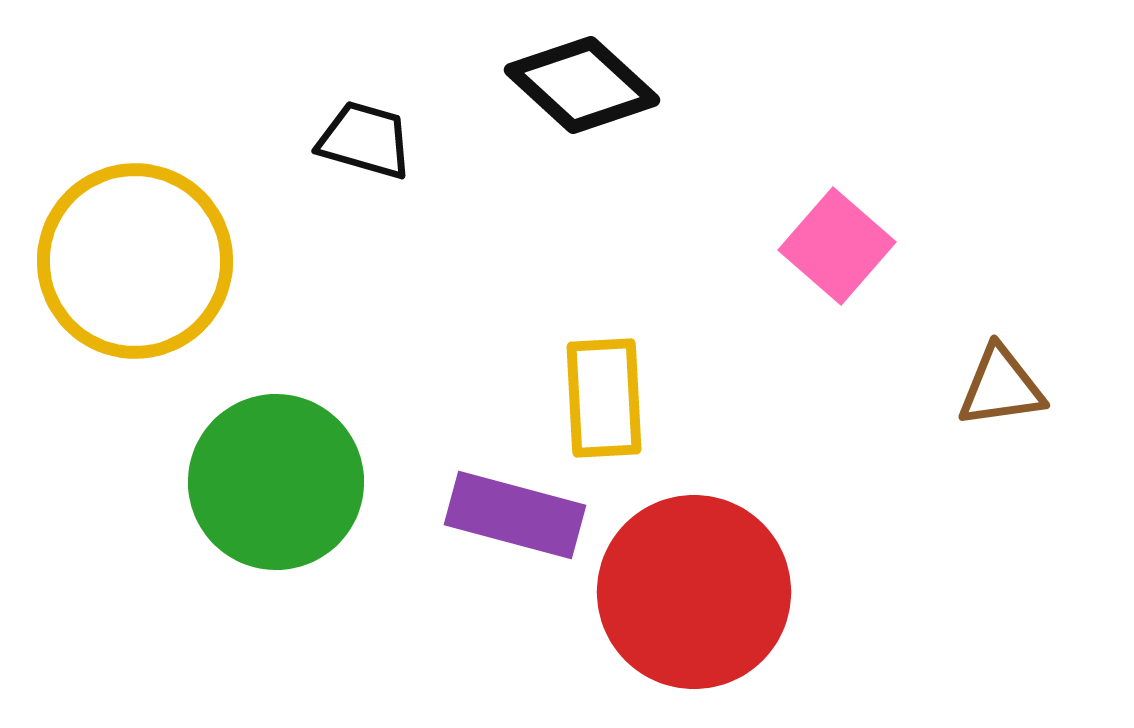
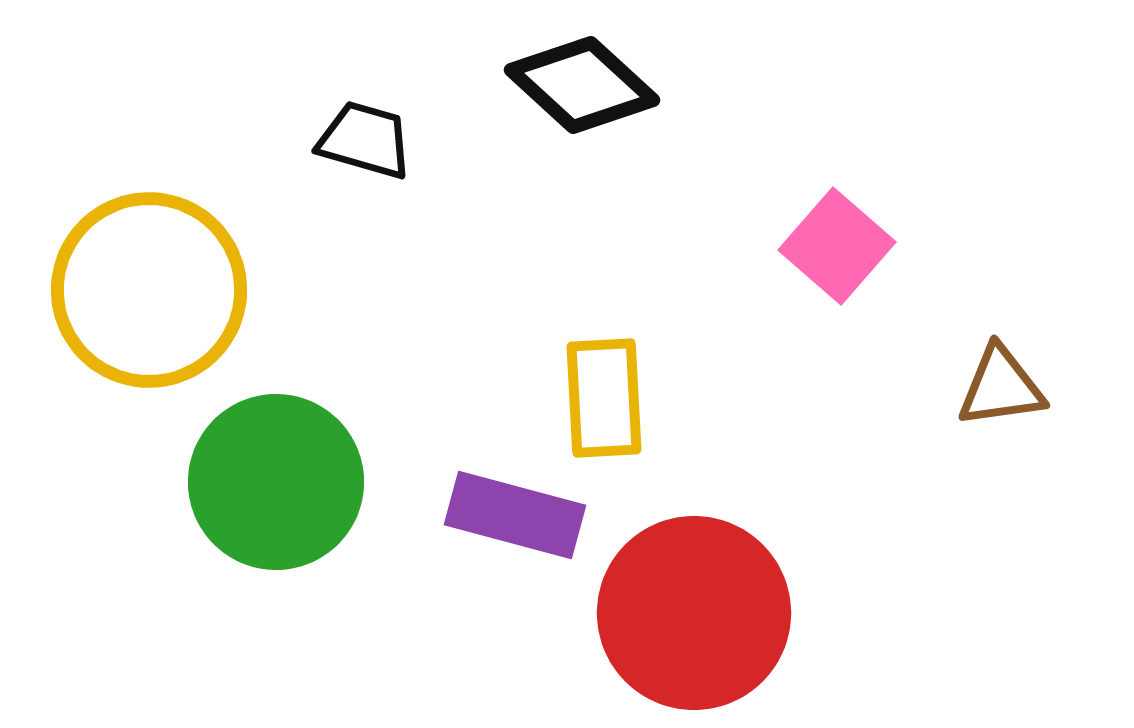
yellow circle: moved 14 px right, 29 px down
red circle: moved 21 px down
